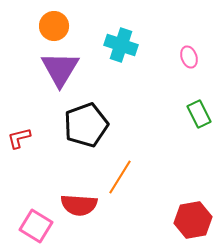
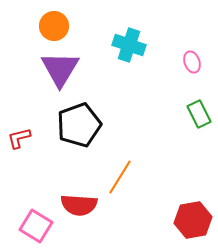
cyan cross: moved 8 px right
pink ellipse: moved 3 px right, 5 px down
black pentagon: moved 7 px left
